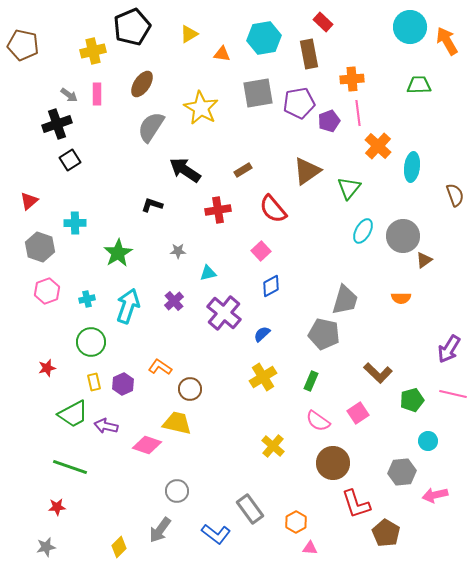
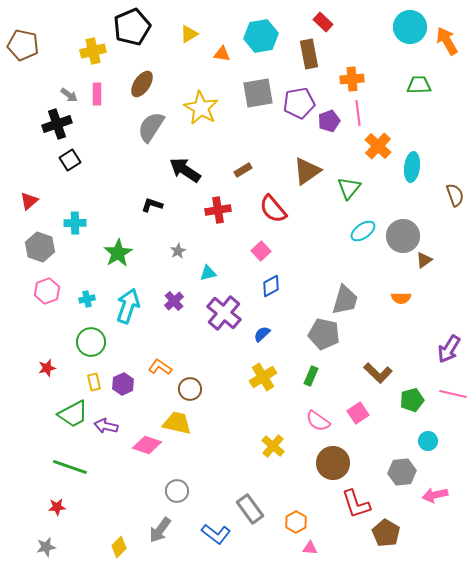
cyan hexagon at (264, 38): moved 3 px left, 2 px up
cyan ellipse at (363, 231): rotated 25 degrees clockwise
gray star at (178, 251): rotated 28 degrees counterclockwise
green rectangle at (311, 381): moved 5 px up
